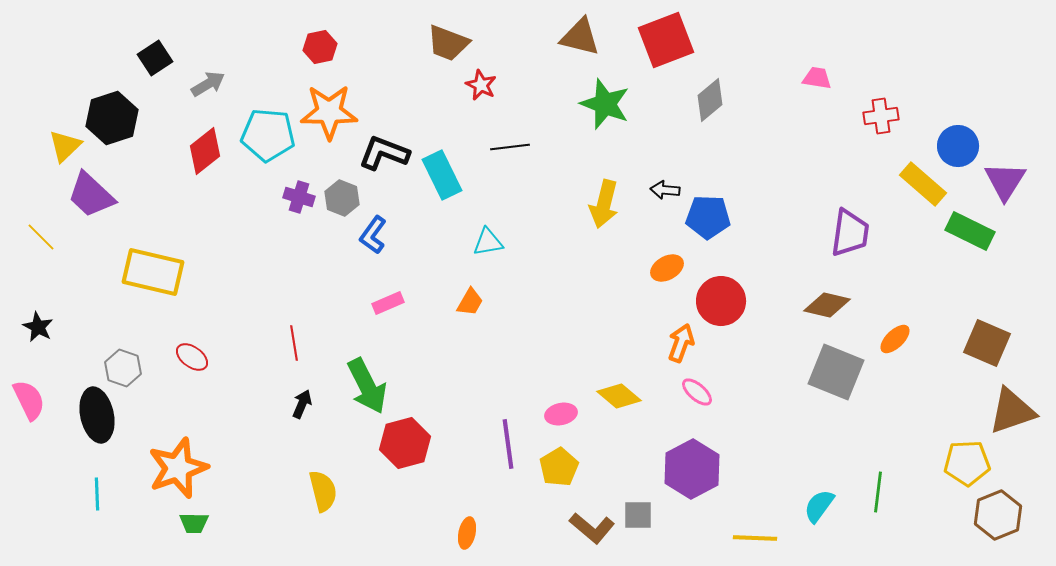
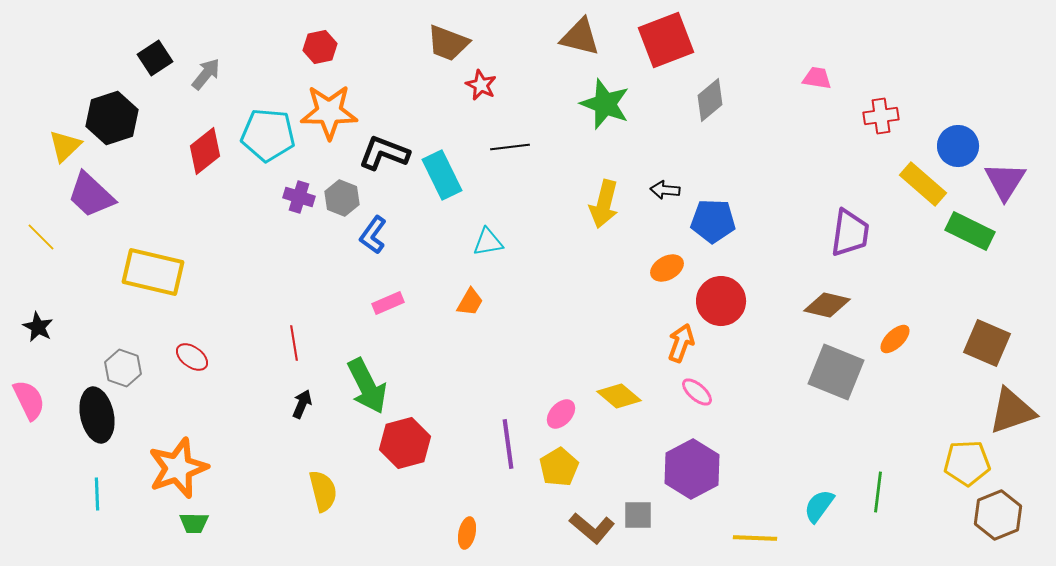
gray arrow at (208, 84): moved 2 px left, 10 px up; rotated 20 degrees counterclockwise
blue pentagon at (708, 217): moved 5 px right, 4 px down
pink ellipse at (561, 414): rotated 36 degrees counterclockwise
